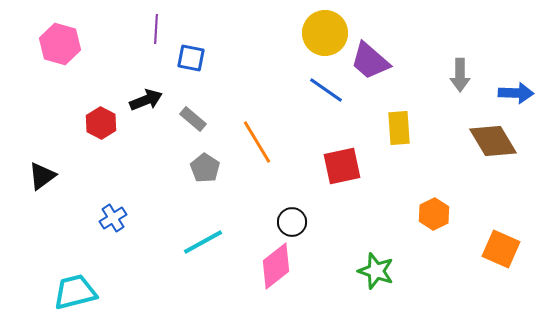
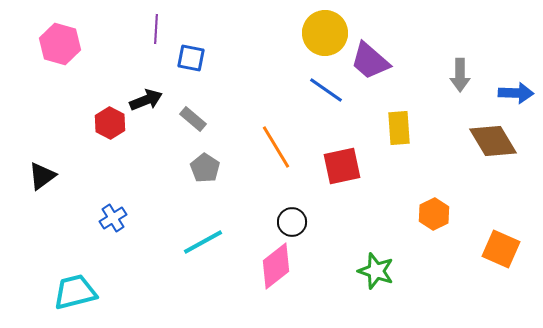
red hexagon: moved 9 px right
orange line: moved 19 px right, 5 px down
